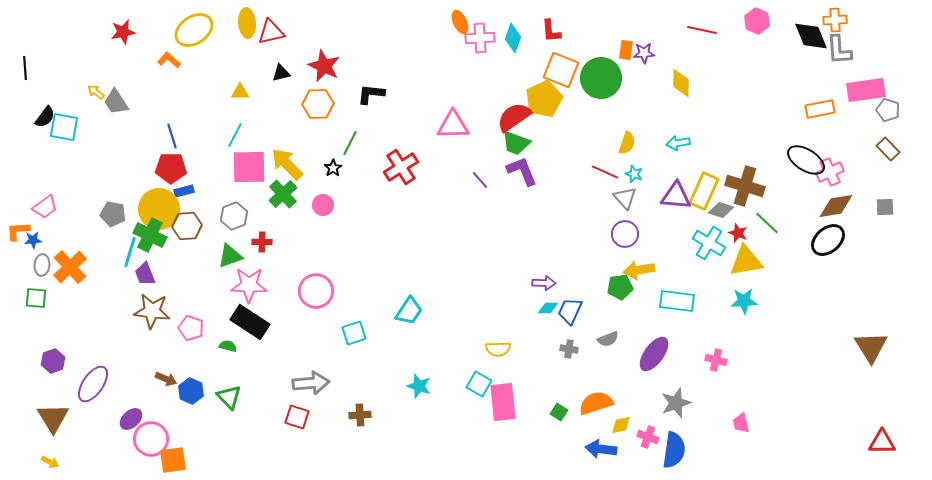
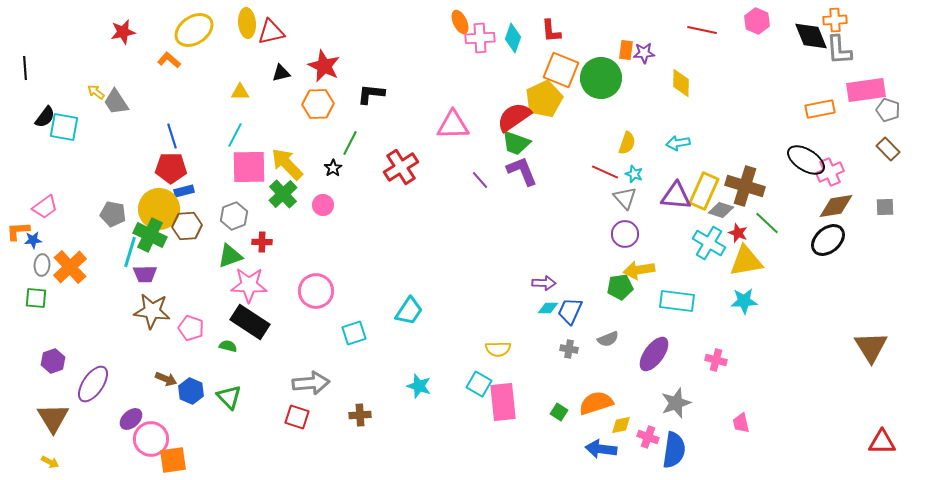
purple trapezoid at (145, 274): rotated 70 degrees counterclockwise
